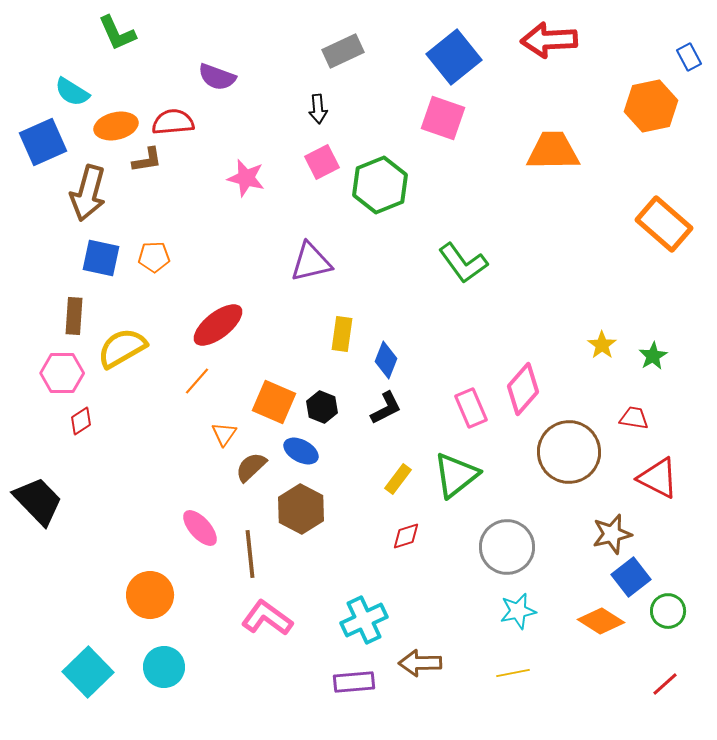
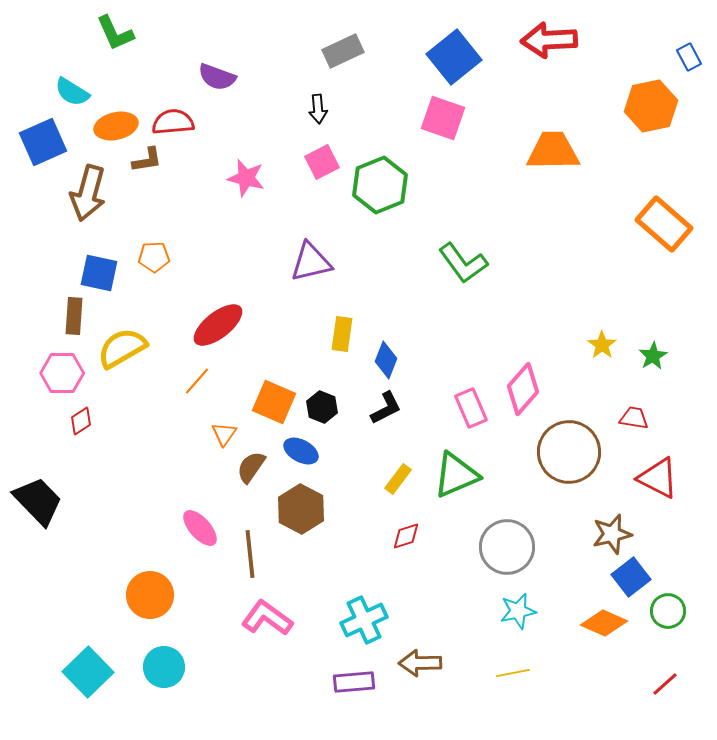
green L-shape at (117, 33): moved 2 px left
blue square at (101, 258): moved 2 px left, 15 px down
brown semicircle at (251, 467): rotated 12 degrees counterclockwise
green triangle at (456, 475): rotated 15 degrees clockwise
orange diamond at (601, 621): moved 3 px right, 2 px down; rotated 9 degrees counterclockwise
